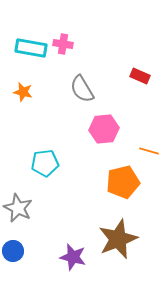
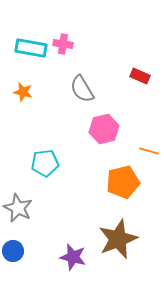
pink hexagon: rotated 8 degrees counterclockwise
